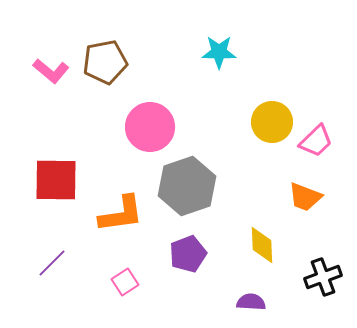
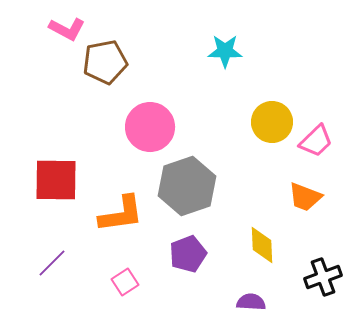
cyan star: moved 6 px right, 1 px up
pink L-shape: moved 16 px right, 42 px up; rotated 12 degrees counterclockwise
